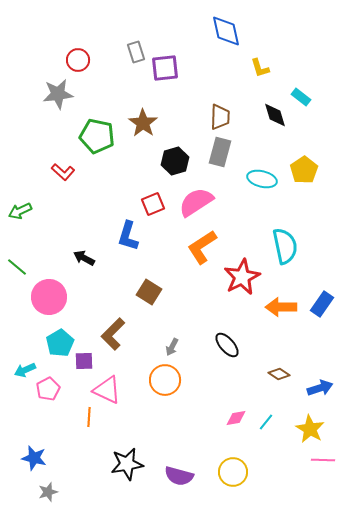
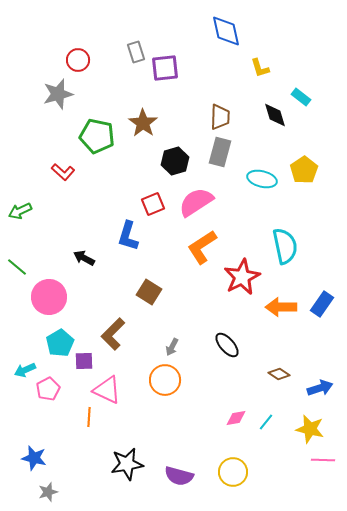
gray star at (58, 94): rotated 8 degrees counterclockwise
yellow star at (310, 429): rotated 16 degrees counterclockwise
